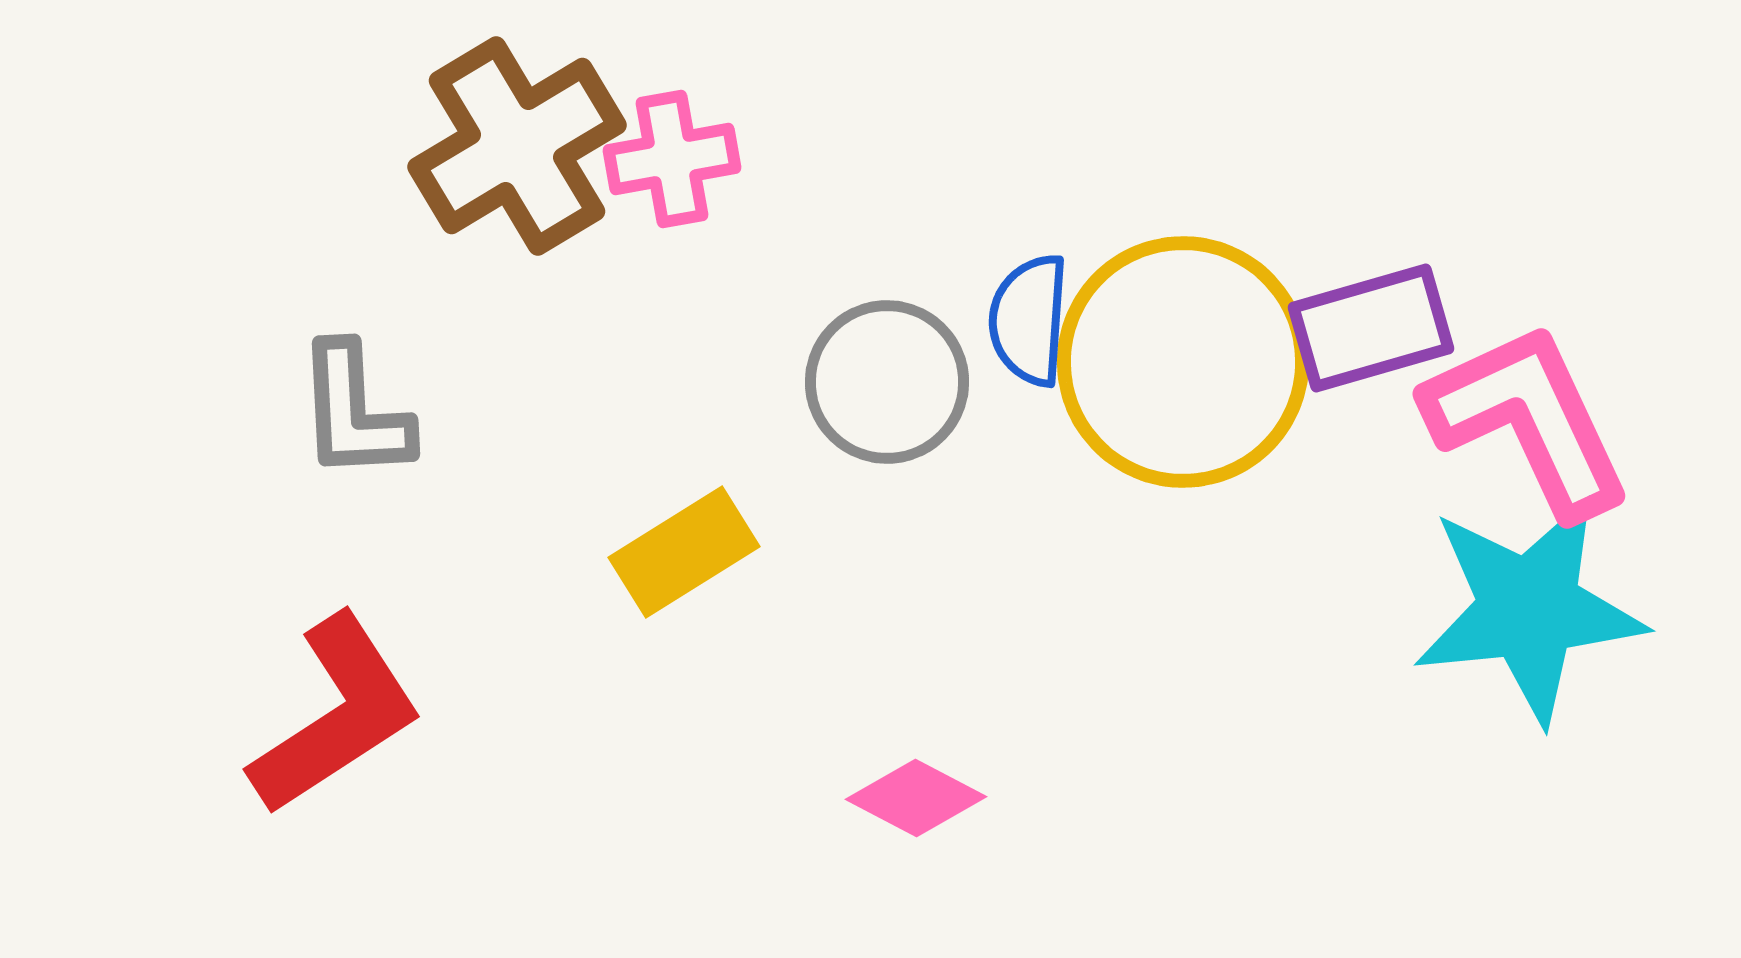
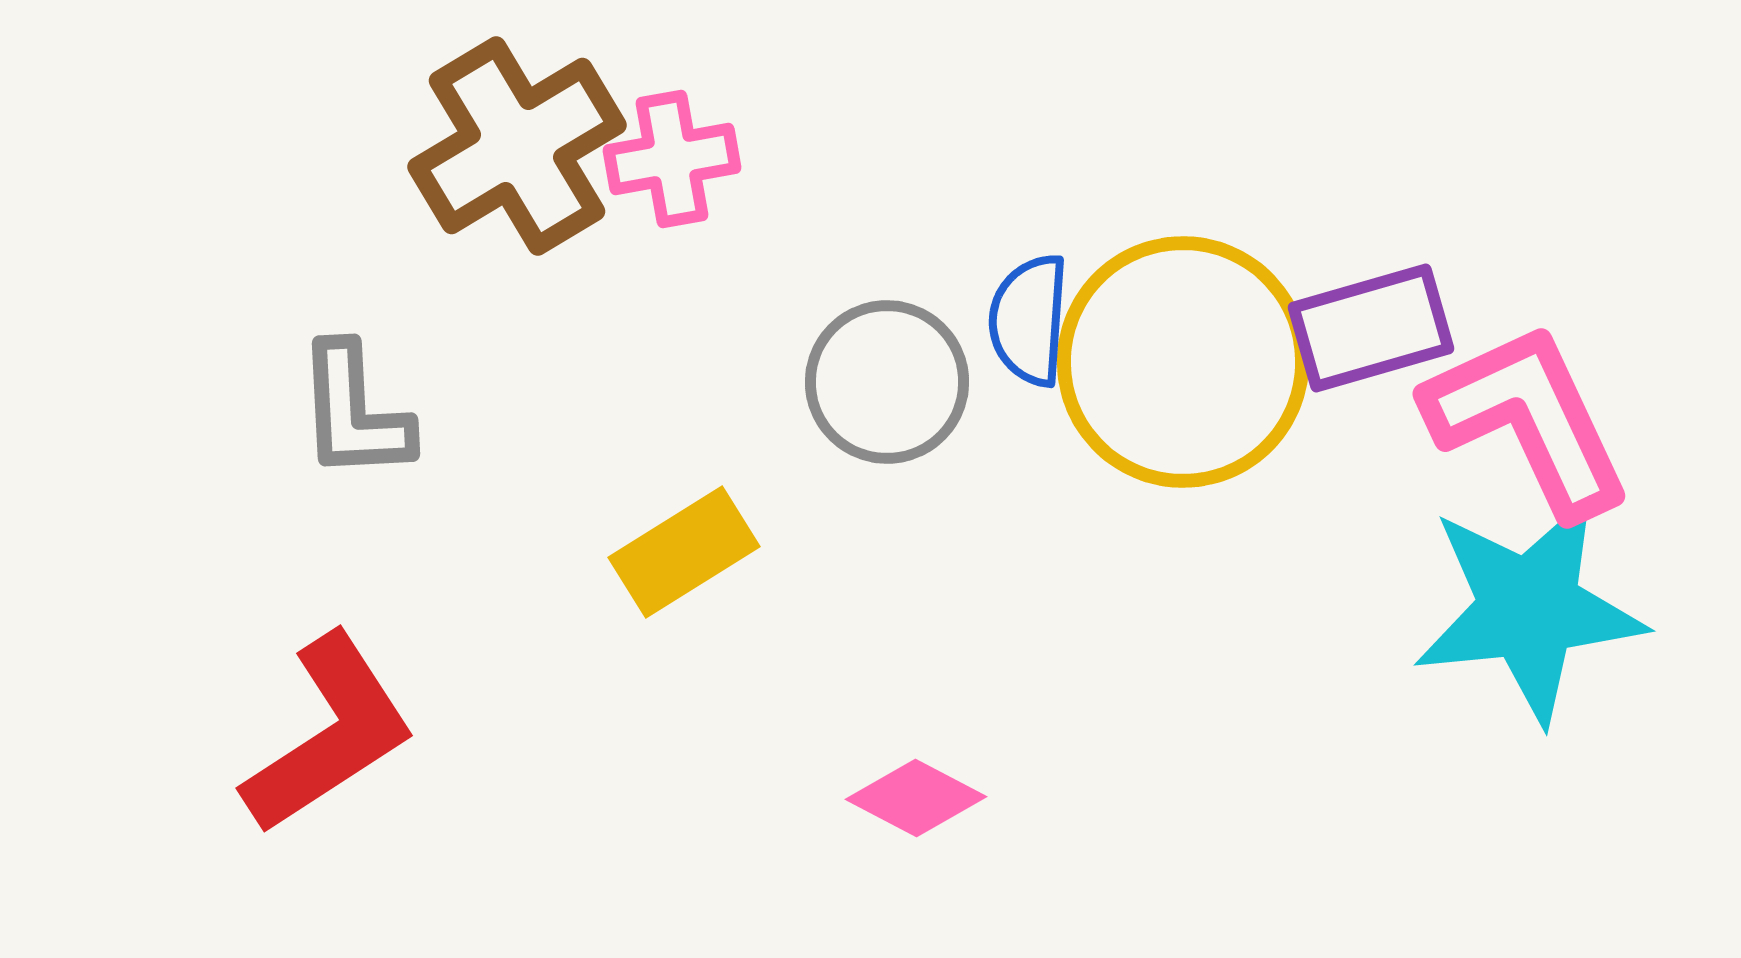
red L-shape: moved 7 px left, 19 px down
